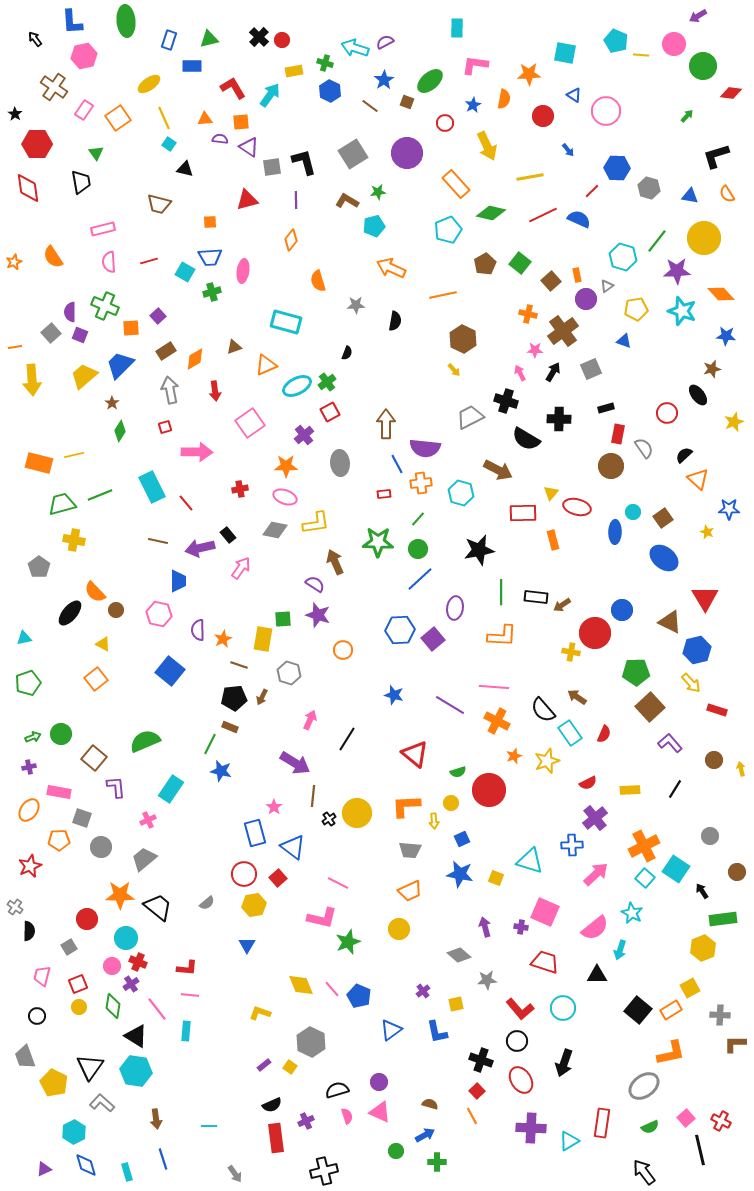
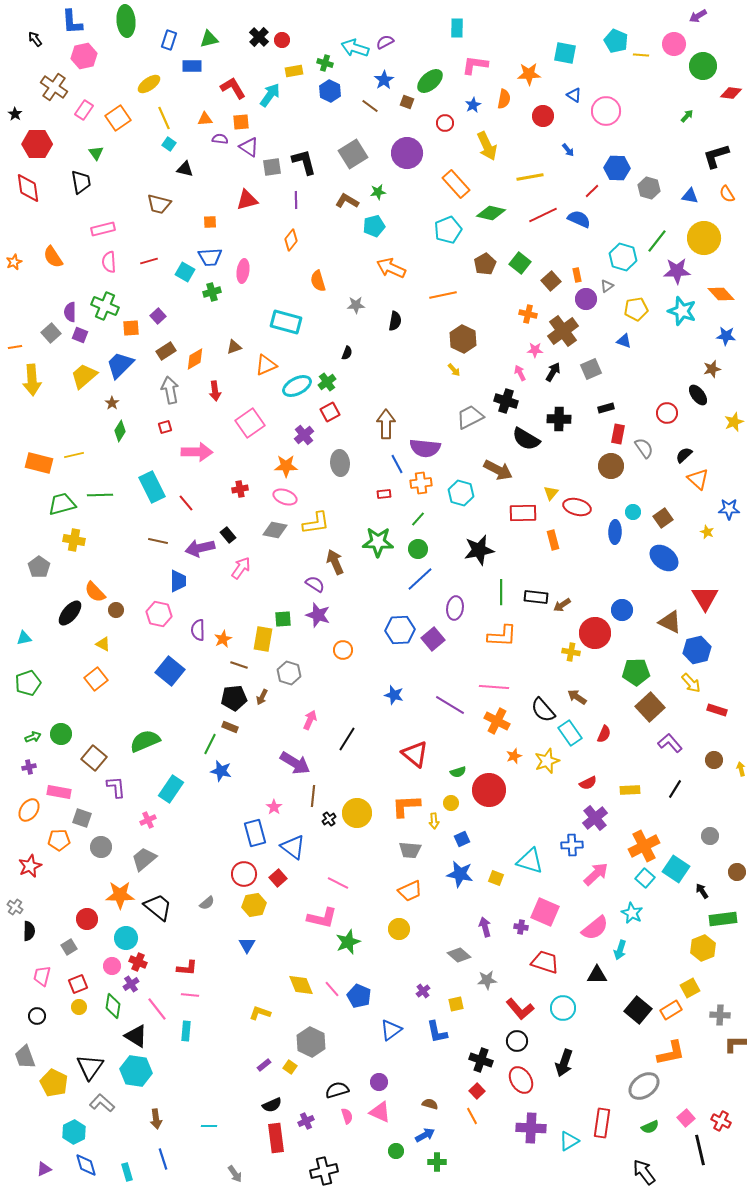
green line at (100, 495): rotated 20 degrees clockwise
